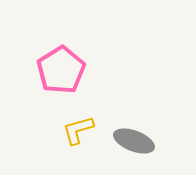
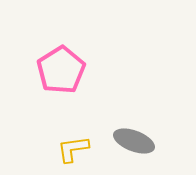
yellow L-shape: moved 5 px left, 19 px down; rotated 8 degrees clockwise
